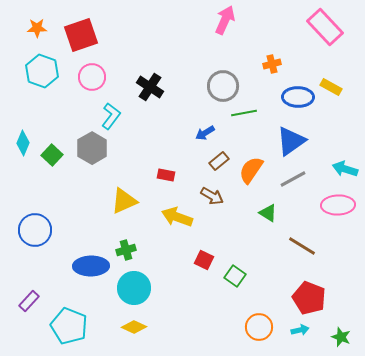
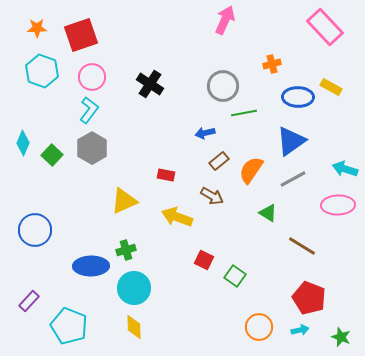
black cross at (150, 87): moved 3 px up
cyan L-shape at (111, 116): moved 22 px left, 6 px up
blue arrow at (205, 133): rotated 18 degrees clockwise
yellow diamond at (134, 327): rotated 65 degrees clockwise
